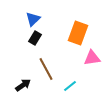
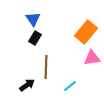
blue triangle: rotated 21 degrees counterclockwise
orange rectangle: moved 8 px right, 1 px up; rotated 20 degrees clockwise
brown line: moved 2 px up; rotated 30 degrees clockwise
black arrow: moved 4 px right
